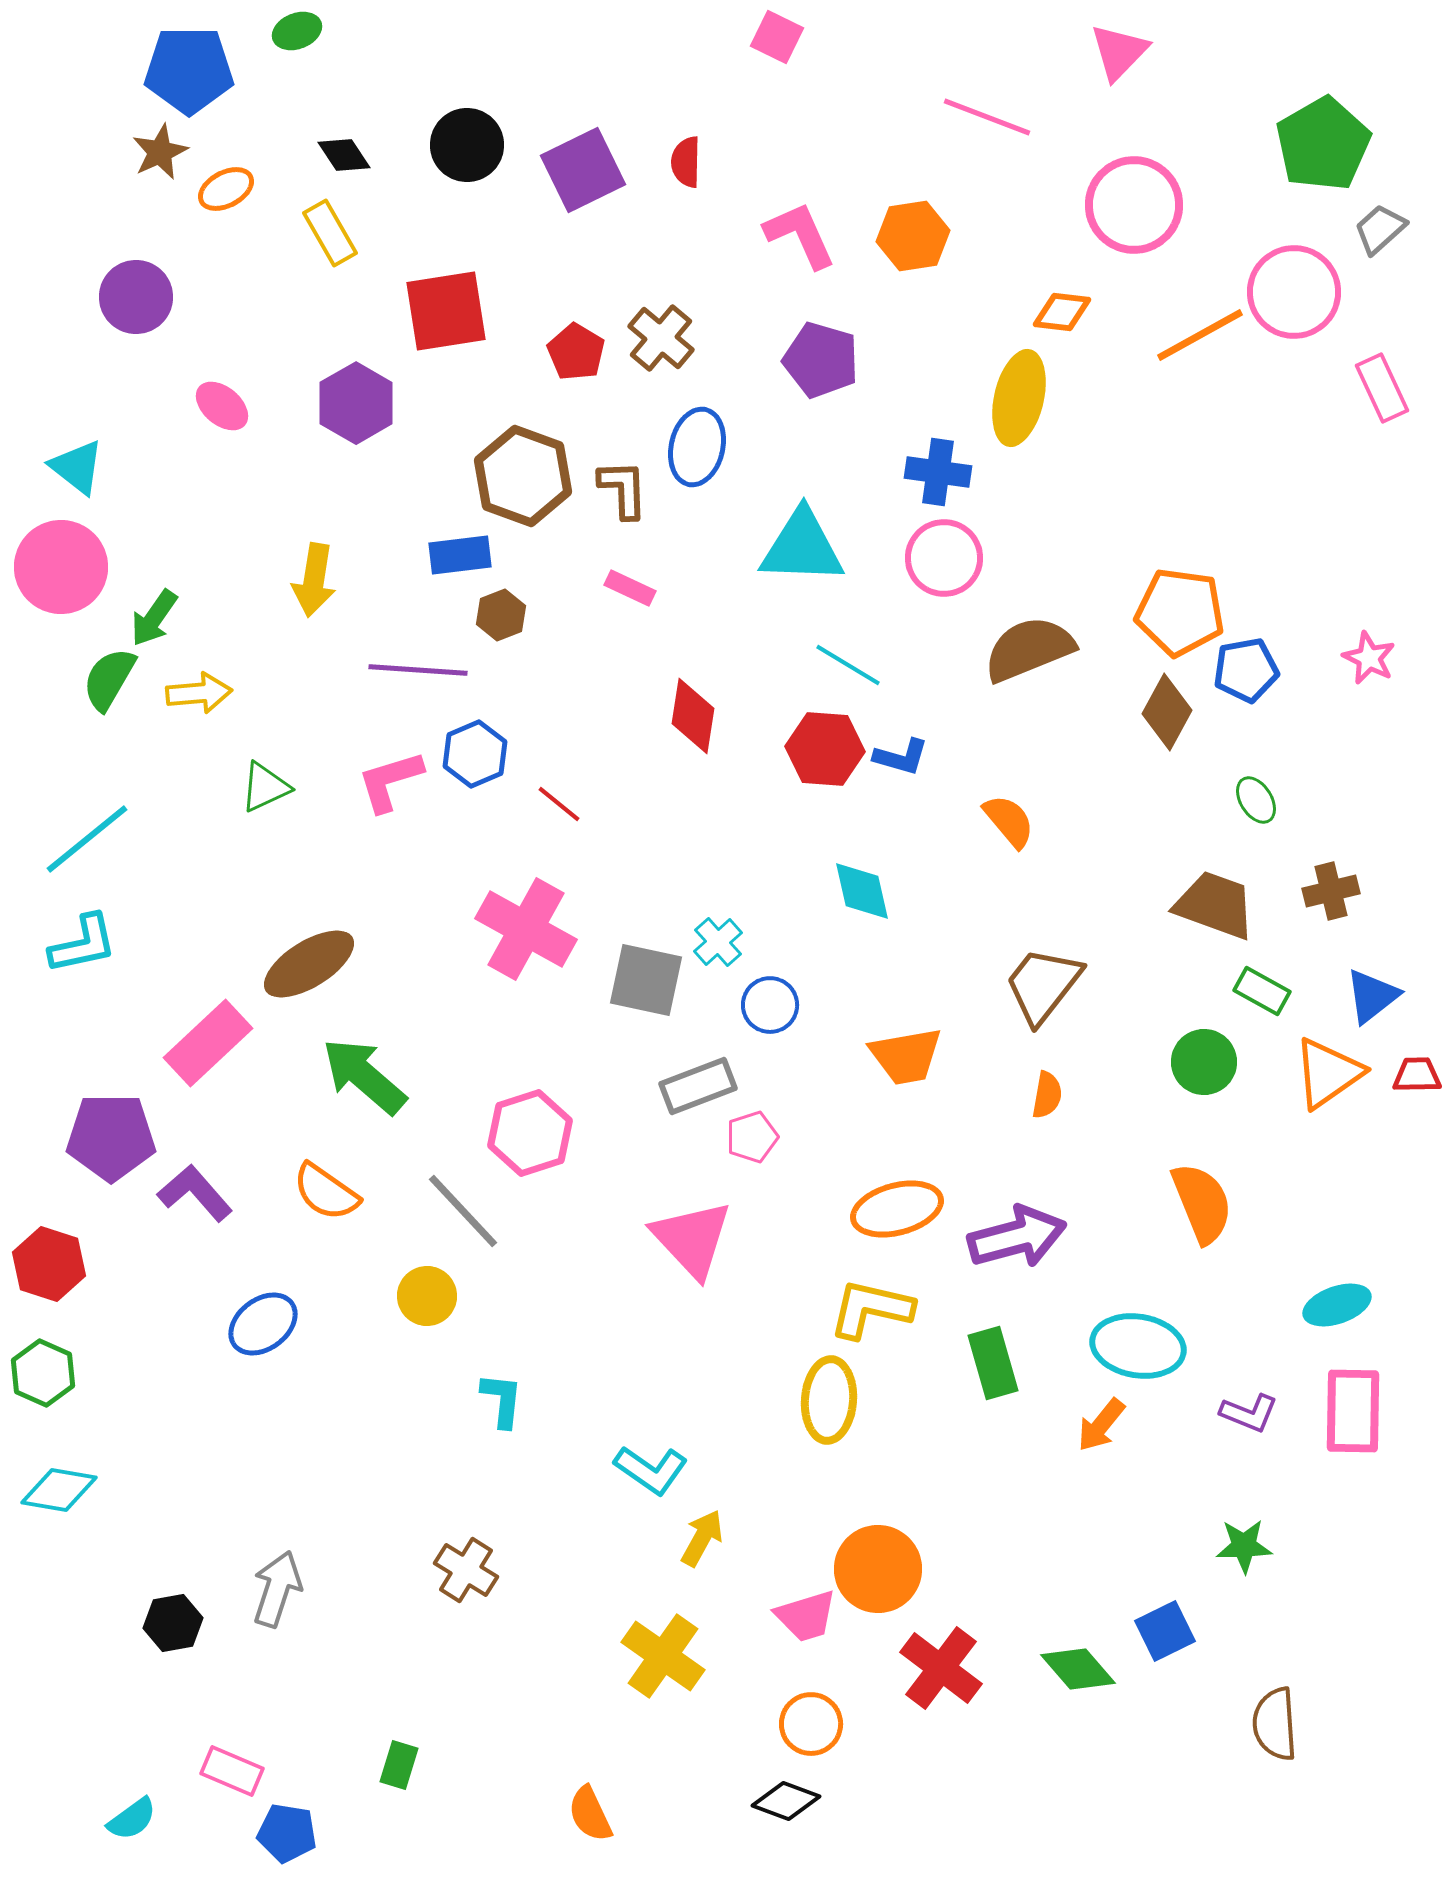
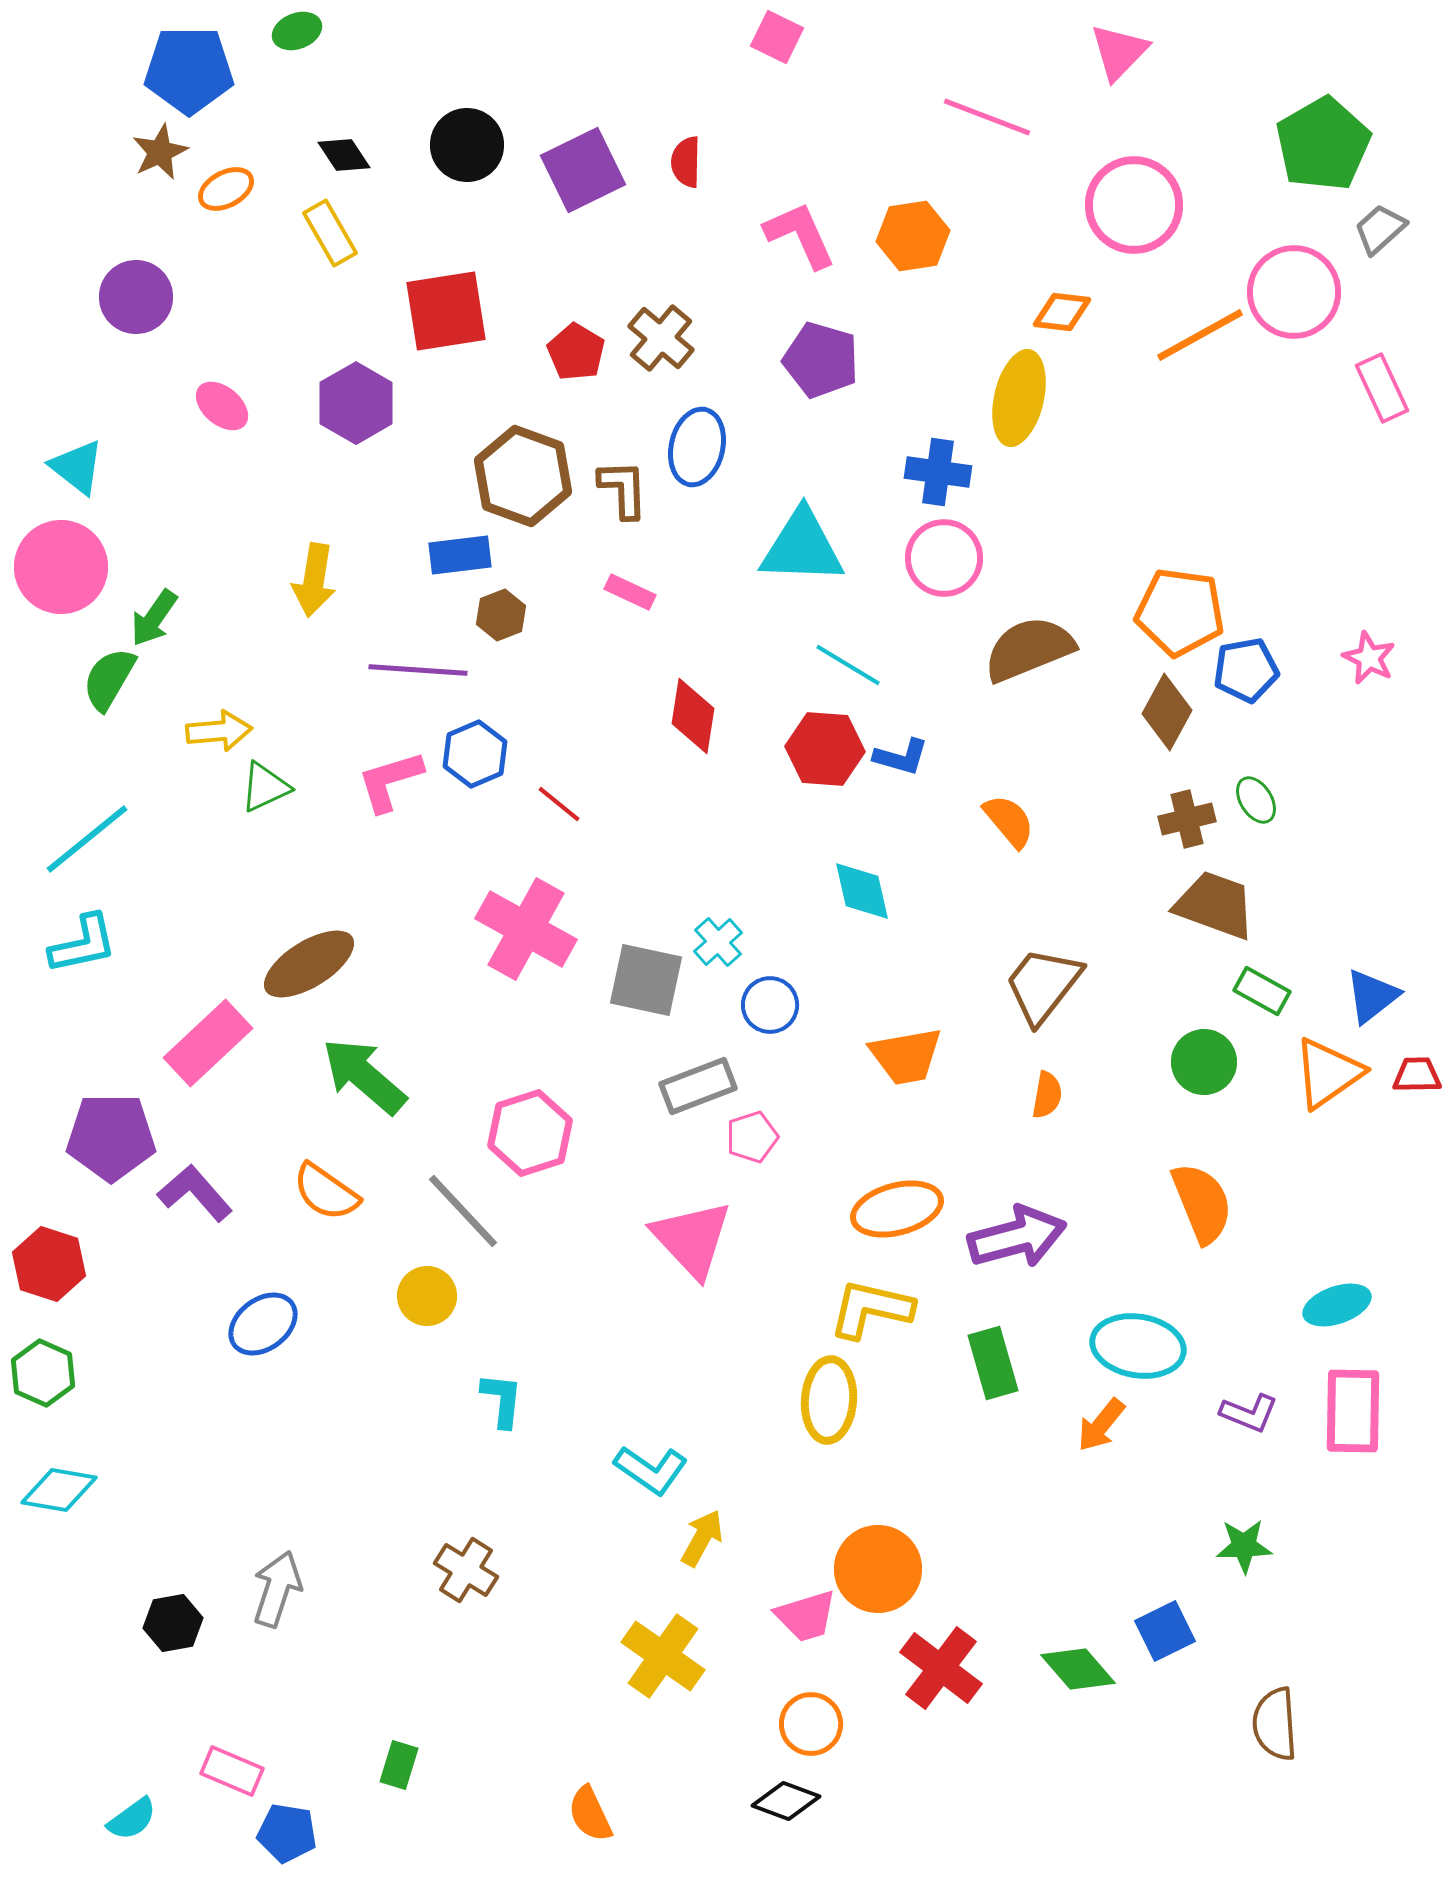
pink rectangle at (630, 588): moved 4 px down
yellow arrow at (199, 693): moved 20 px right, 38 px down
brown cross at (1331, 891): moved 144 px left, 72 px up
